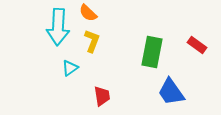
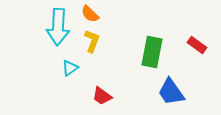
orange semicircle: moved 2 px right, 1 px down
red trapezoid: rotated 135 degrees clockwise
